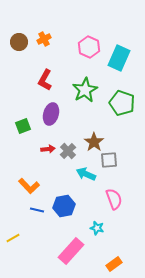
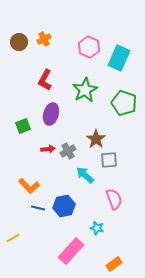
green pentagon: moved 2 px right
brown star: moved 2 px right, 3 px up
gray cross: rotated 14 degrees clockwise
cyan arrow: moved 1 px left, 1 px down; rotated 18 degrees clockwise
blue line: moved 1 px right, 2 px up
